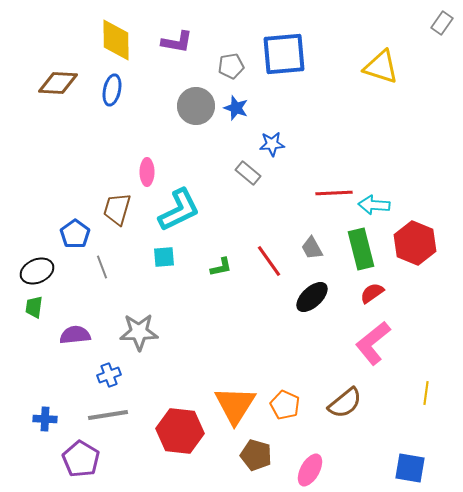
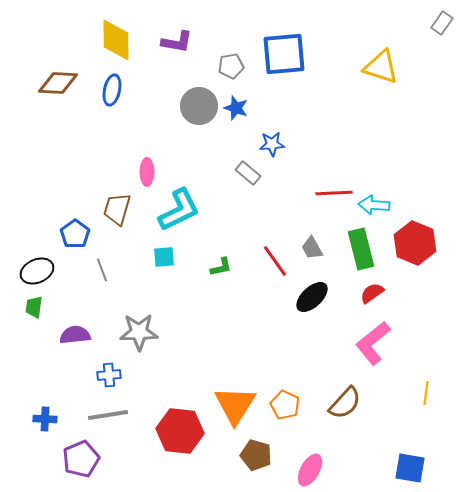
gray circle at (196, 106): moved 3 px right
red line at (269, 261): moved 6 px right
gray line at (102, 267): moved 3 px down
blue cross at (109, 375): rotated 15 degrees clockwise
brown semicircle at (345, 403): rotated 9 degrees counterclockwise
purple pentagon at (81, 459): rotated 18 degrees clockwise
